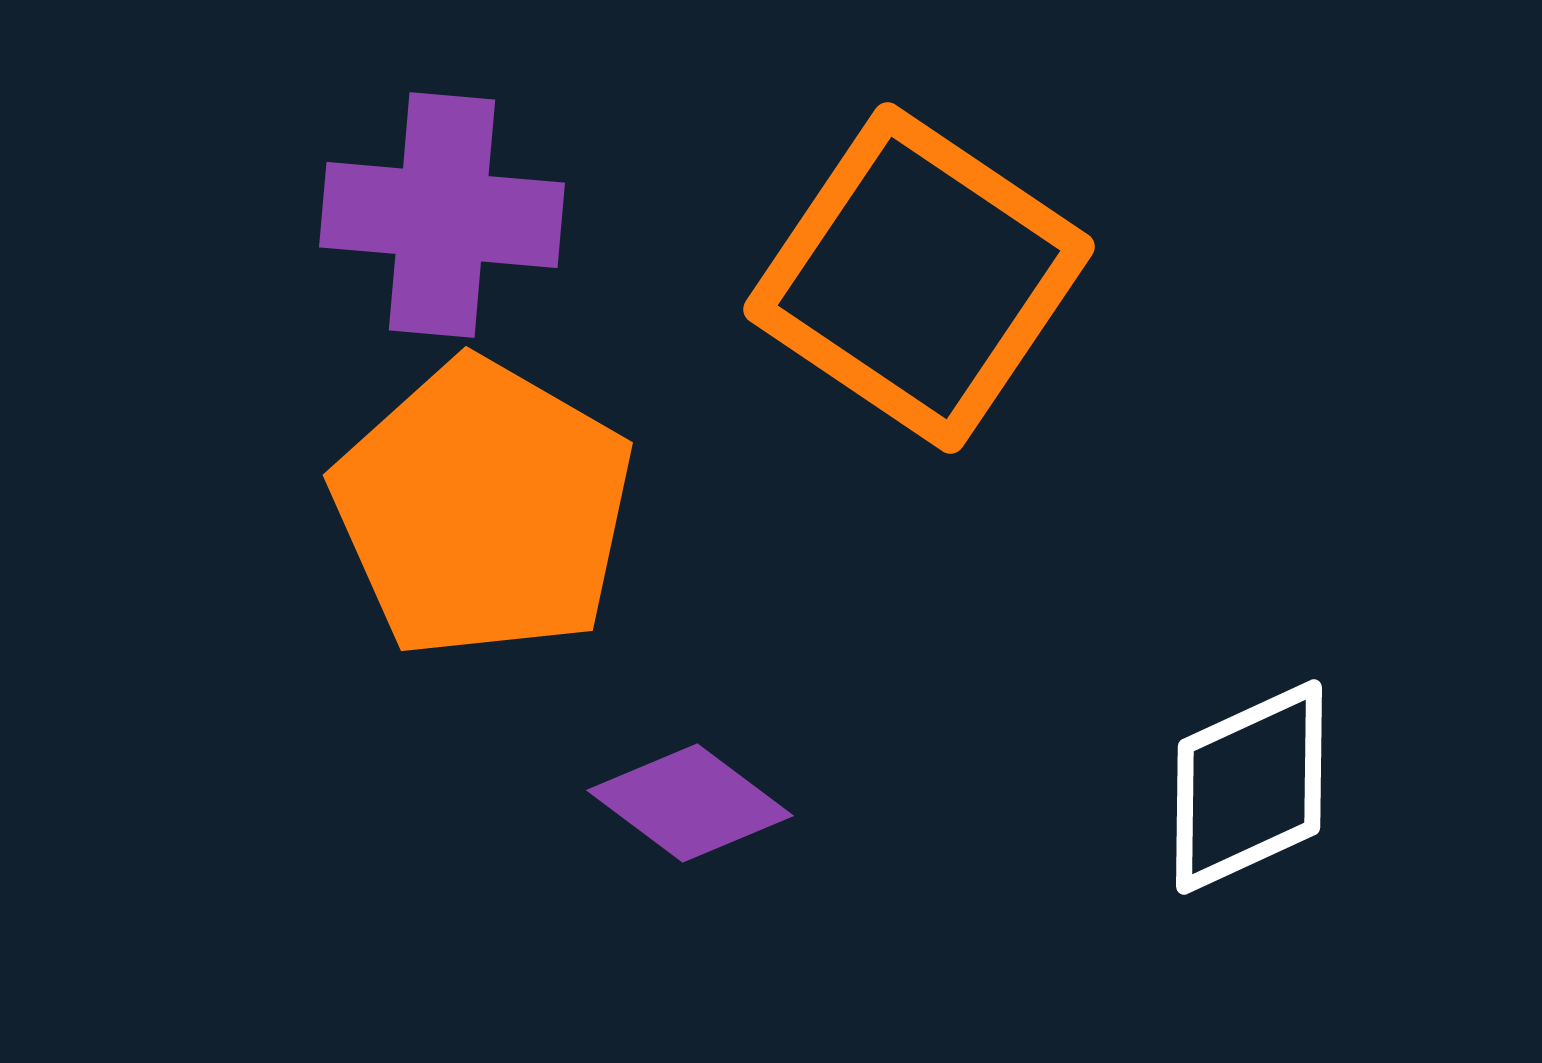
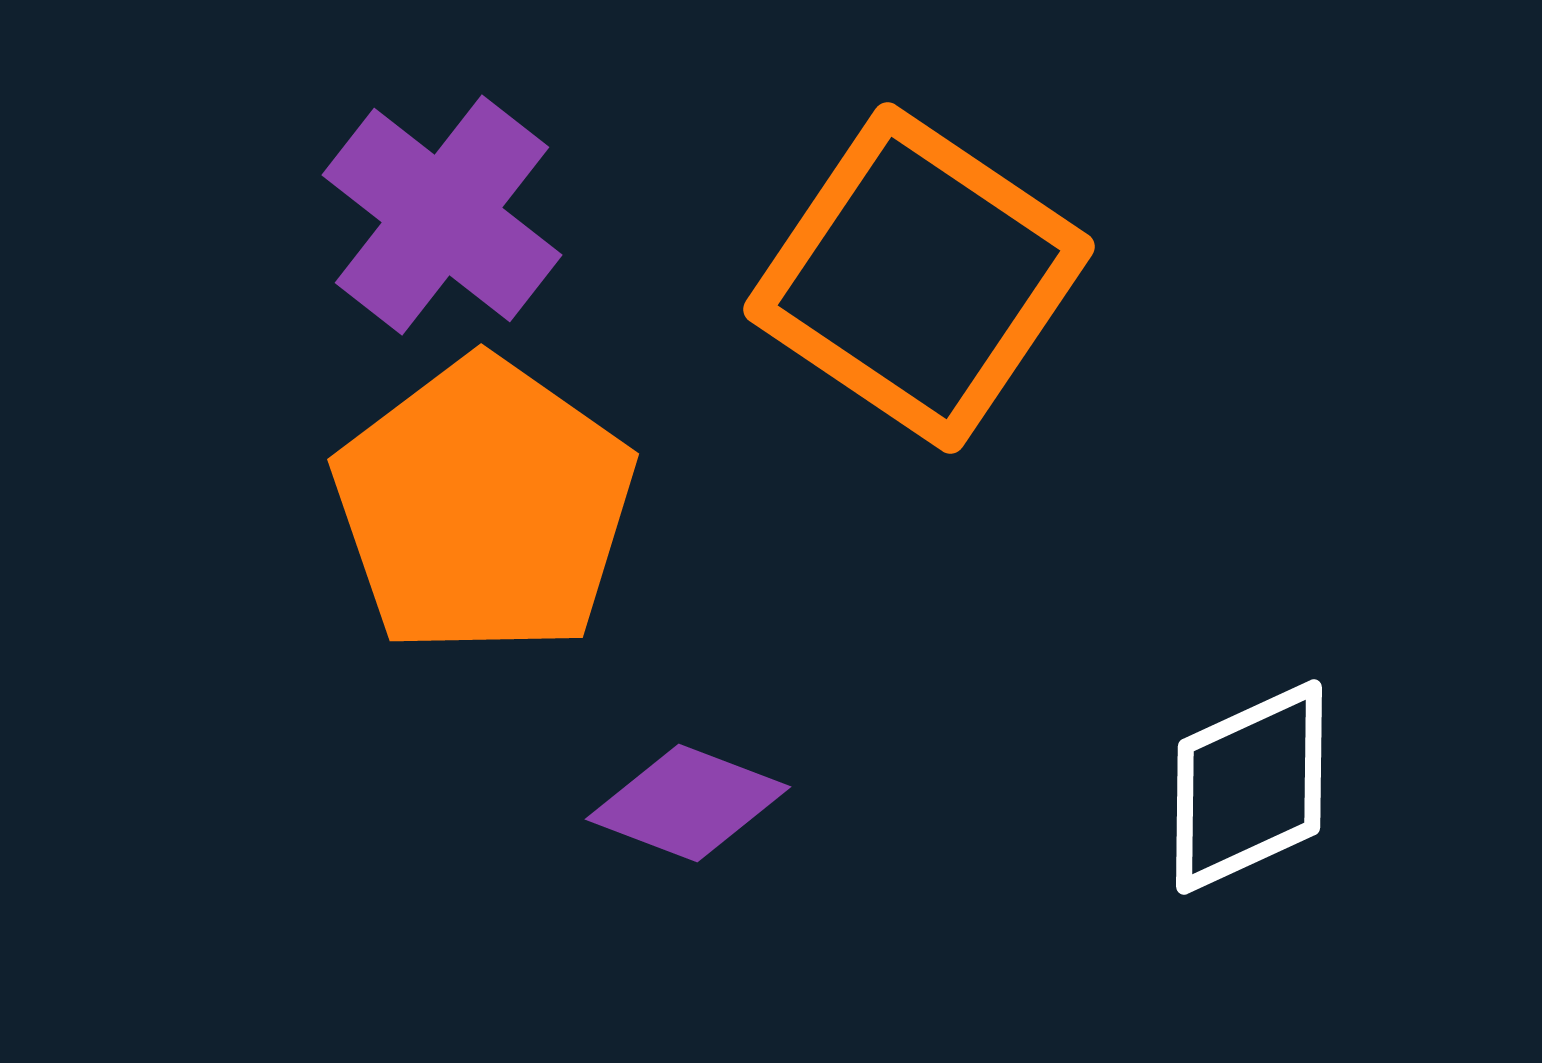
purple cross: rotated 33 degrees clockwise
orange pentagon: moved 1 px right, 2 px up; rotated 5 degrees clockwise
purple diamond: moved 2 px left; rotated 16 degrees counterclockwise
